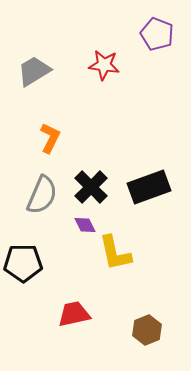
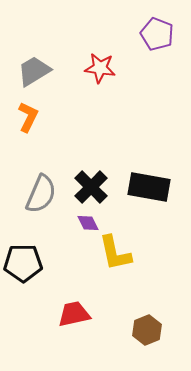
red star: moved 4 px left, 3 px down
orange L-shape: moved 22 px left, 21 px up
black rectangle: rotated 30 degrees clockwise
gray semicircle: moved 1 px left, 1 px up
purple diamond: moved 3 px right, 2 px up
